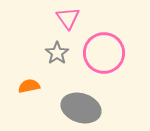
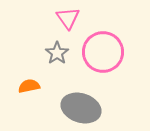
pink circle: moved 1 px left, 1 px up
